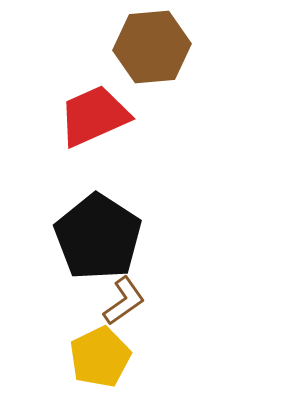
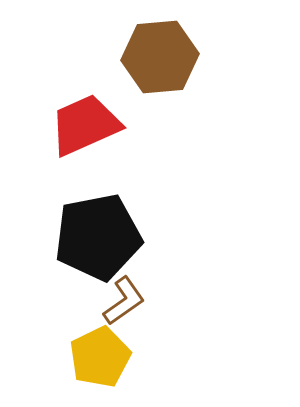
brown hexagon: moved 8 px right, 10 px down
red trapezoid: moved 9 px left, 9 px down
black pentagon: rotated 28 degrees clockwise
